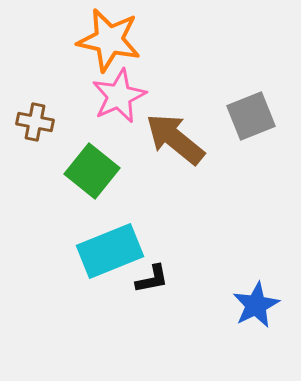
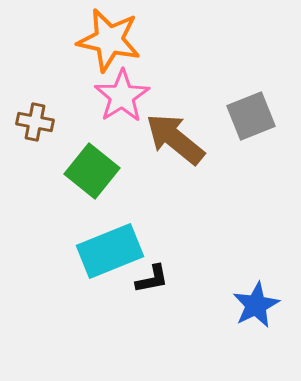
pink star: moved 3 px right; rotated 8 degrees counterclockwise
